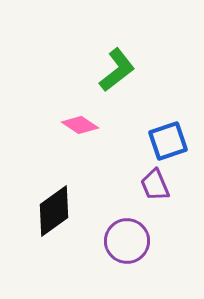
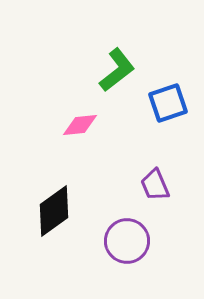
pink diamond: rotated 39 degrees counterclockwise
blue square: moved 38 px up
